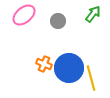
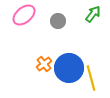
orange cross: rotated 28 degrees clockwise
